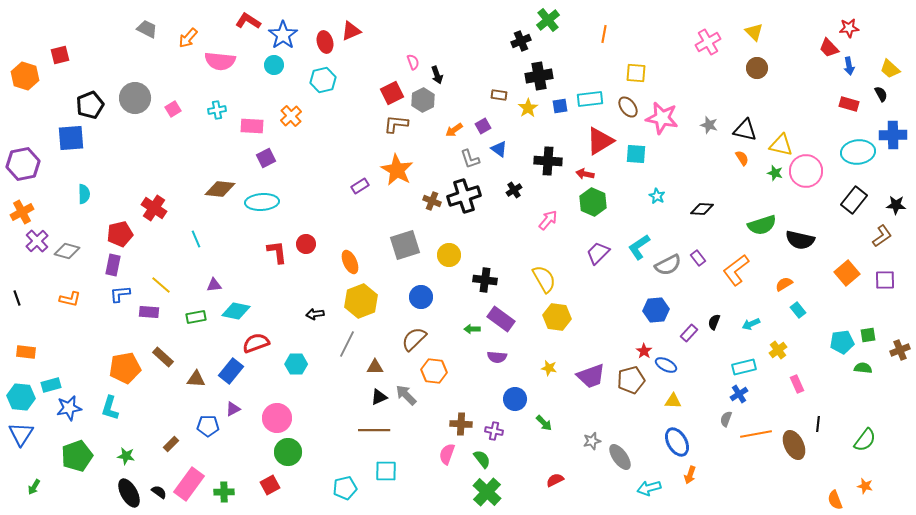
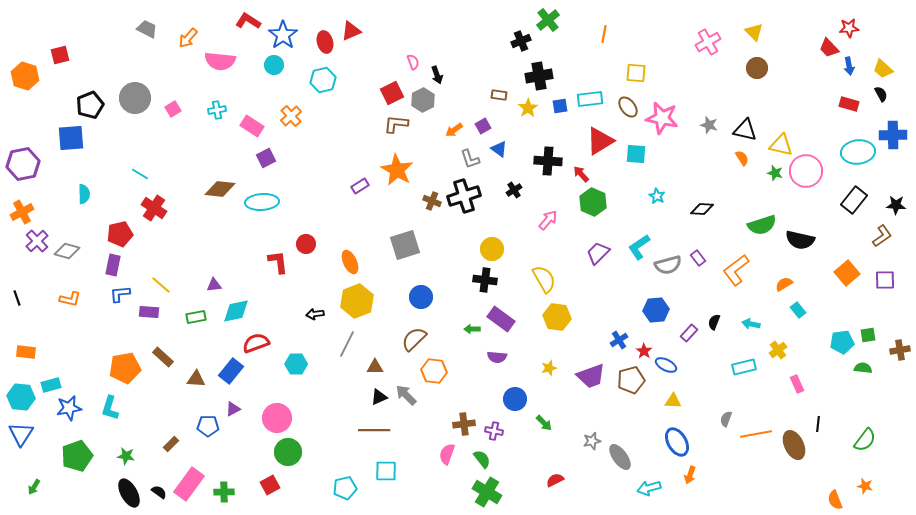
yellow trapezoid at (890, 69): moved 7 px left
pink rectangle at (252, 126): rotated 30 degrees clockwise
red arrow at (585, 174): moved 4 px left; rotated 36 degrees clockwise
cyan line at (196, 239): moved 56 px left, 65 px up; rotated 36 degrees counterclockwise
red L-shape at (277, 252): moved 1 px right, 10 px down
yellow circle at (449, 255): moved 43 px right, 6 px up
gray semicircle at (668, 265): rotated 12 degrees clockwise
yellow hexagon at (361, 301): moved 4 px left
cyan diamond at (236, 311): rotated 24 degrees counterclockwise
cyan arrow at (751, 324): rotated 36 degrees clockwise
brown cross at (900, 350): rotated 12 degrees clockwise
yellow star at (549, 368): rotated 28 degrees counterclockwise
blue cross at (739, 394): moved 120 px left, 54 px up
brown cross at (461, 424): moved 3 px right; rotated 10 degrees counterclockwise
green cross at (487, 492): rotated 12 degrees counterclockwise
